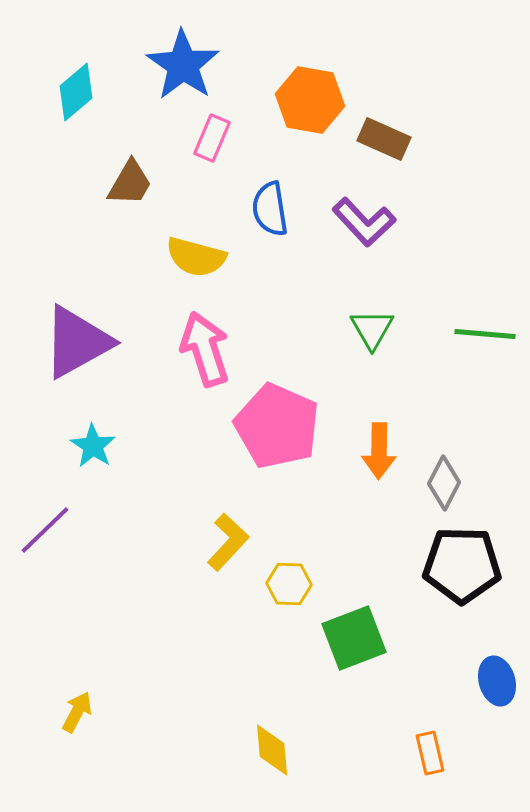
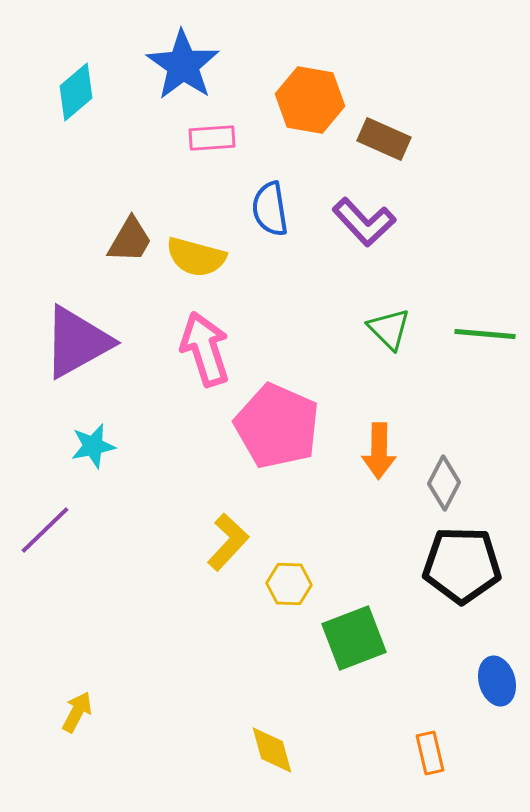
pink rectangle: rotated 63 degrees clockwise
brown trapezoid: moved 57 px down
green triangle: moved 17 px right; rotated 15 degrees counterclockwise
cyan star: rotated 27 degrees clockwise
yellow diamond: rotated 10 degrees counterclockwise
